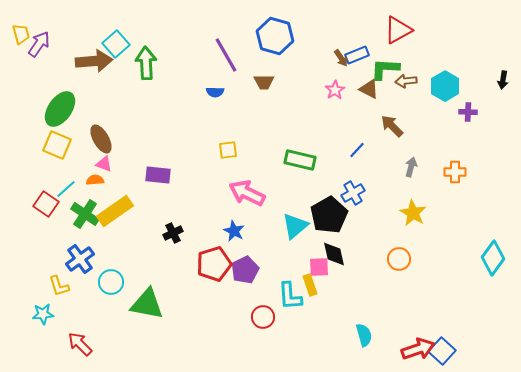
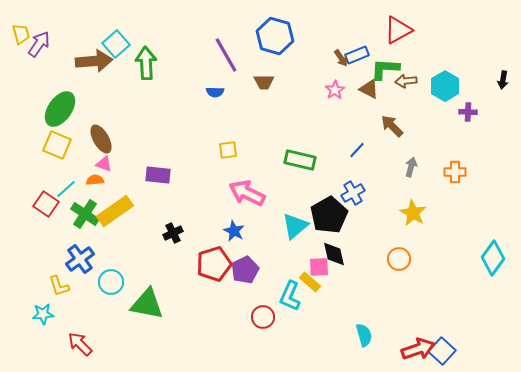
yellow rectangle at (310, 285): moved 3 px up; rotated 30 degrees counterclockwise
cyan L-shape at (290, 296): rotated 28 degrees clockwise
